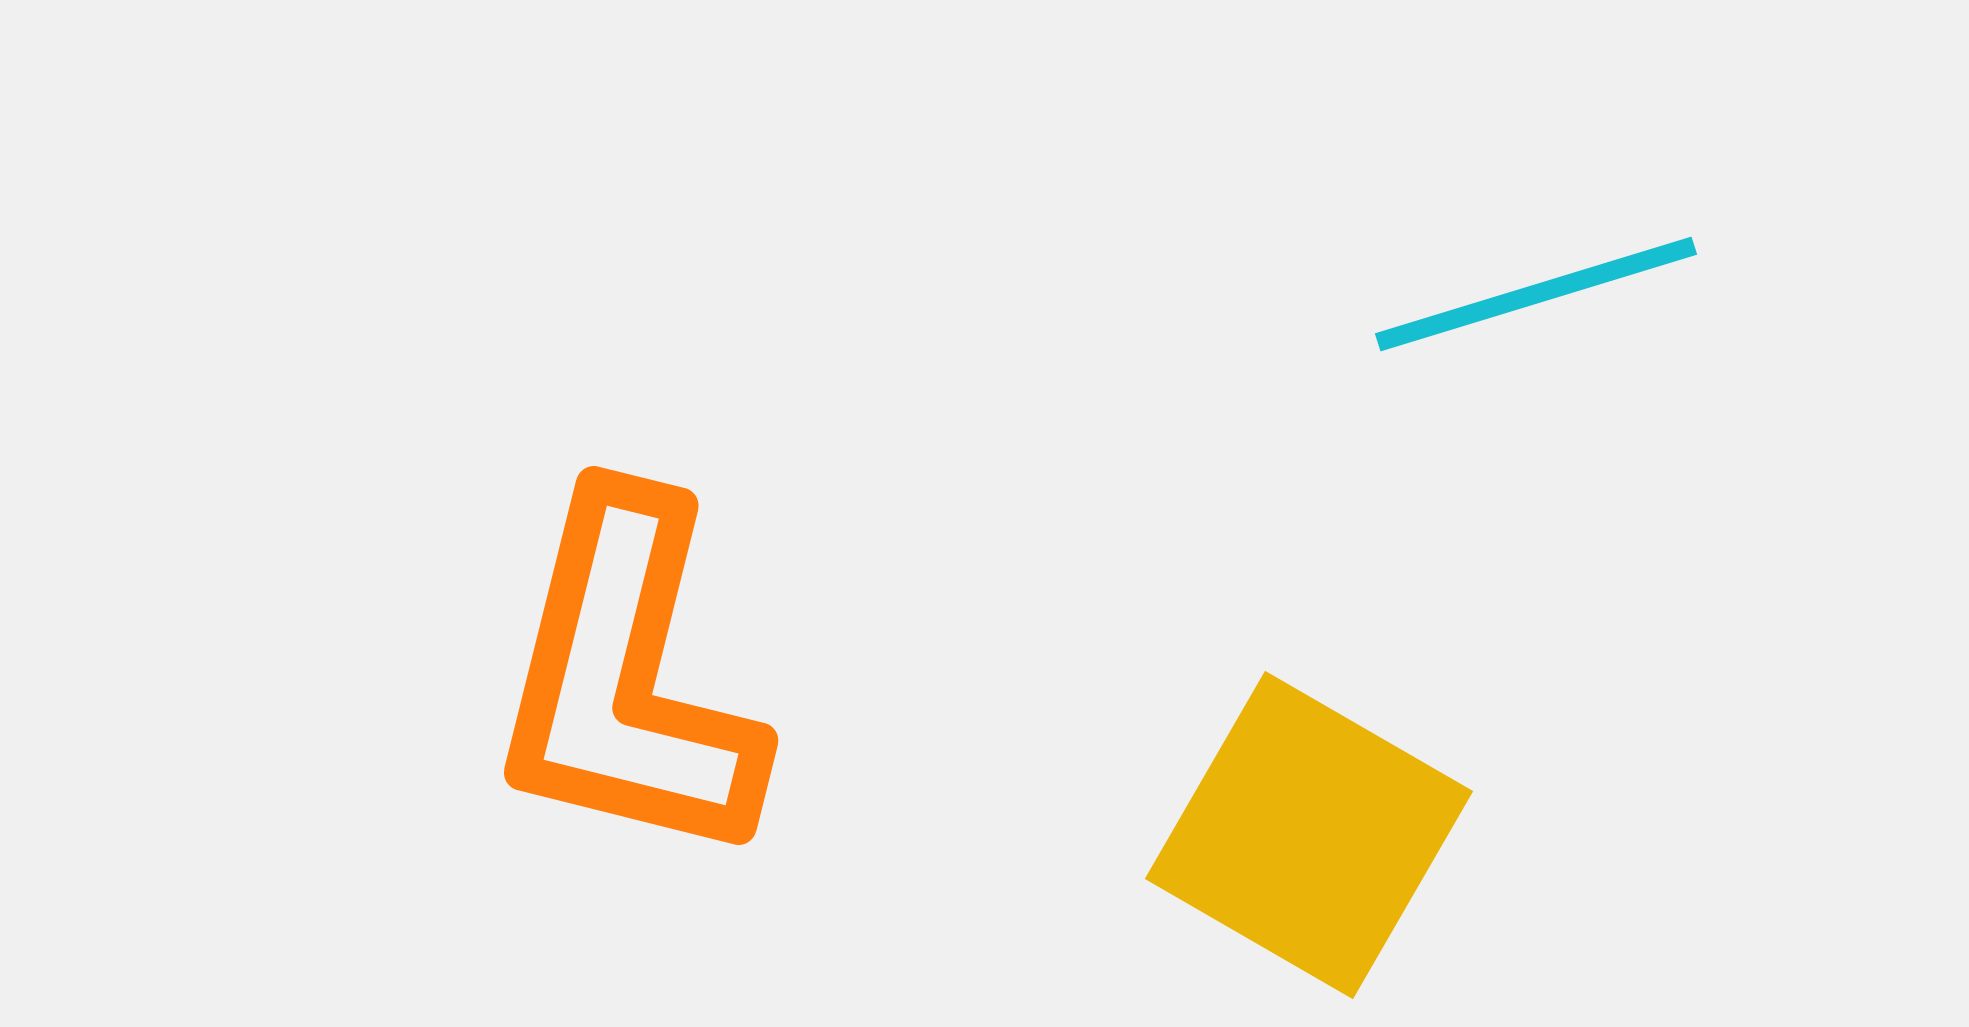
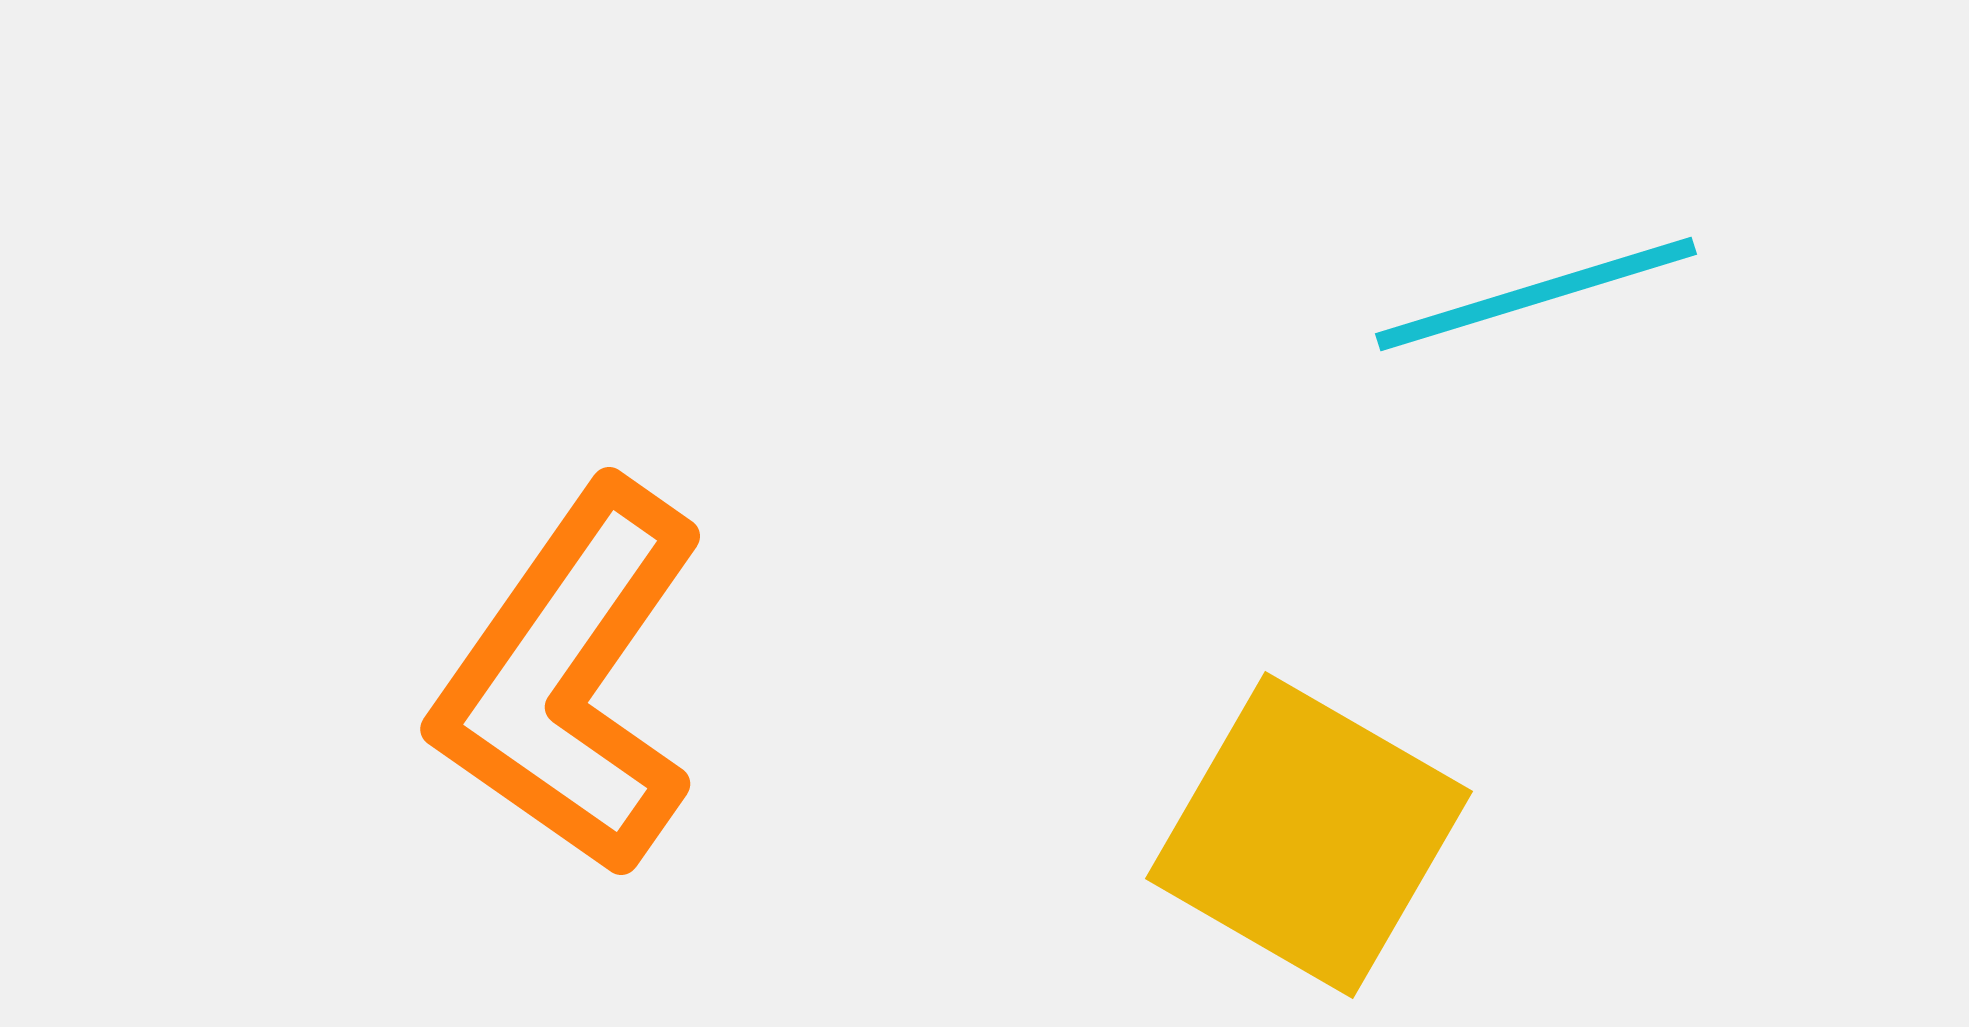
orange L-shape: moved 57 px left; rotated 21 degrees clockwise
